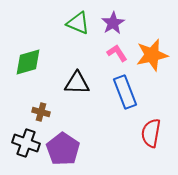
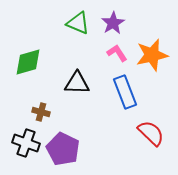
red semicircle: rotated 124 degrees clockwise
purple pentagon: rotated 8 degrees counterclockwise
